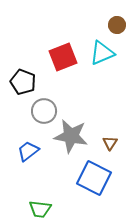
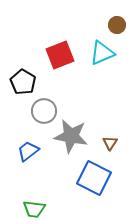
red square: moved 3 px left, 2 px up
black pentagon: rotated 10 degrees clockwise
green trapezoid: moved 6 px left
